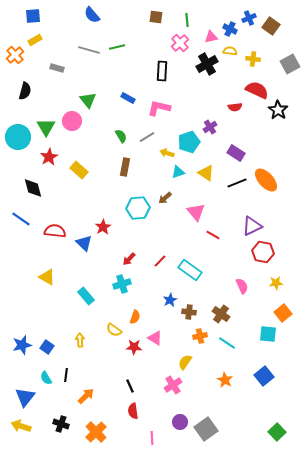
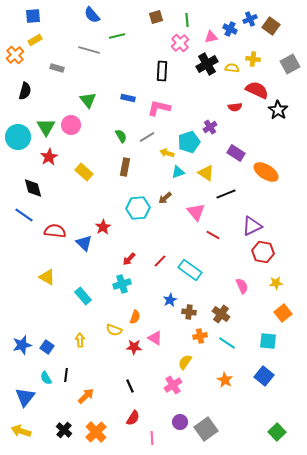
brown square at (156, 17): rotated 24 degrees counterclockwise
blue cross at (249, 18): moved 1 px right, 1 px down
green line at (117, 47): moved 11 px up
yellow semicircle at (230, 51): moved 2 px right, 17 px down
blue rectangle at (128, 98): rotated 16 degrees counterclockwise
pink circle at (72, 121): moved 1 px left, 4 px down
yellow rectangle at (79, 170): moved 5 px right, 2 px down
orange ellipse at (266, 180): moved 8 px up; rotated 15 degrees counterclockwise
black line at (237, 183): moved 11 px left, 11 px down
blue line at (21, 219): moved 3 px right, 4 px up
cyan rectangle at (86, 296): moved 3 px left
yellow semicircle at (114, 330): rotated 14 degrees counterclockwise
cyan square at (268, 334): moved 7 px down
blue square at (264, 376): rotated 12 degrees counterclockwise
red semicircle at (133, 411): moved 7 px down; rotated 140 degrees counterclockwise
black cross at (61, 424): moved 3 px right, 6 px down; rotated 21 degrees clockwise
yellow arrow at (21, 426): moved 5 px down
